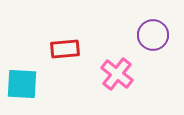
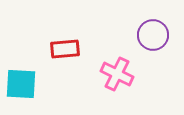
pink cross: rotated 12 degrees counterclockwise
cyan square: moved 1 px left
